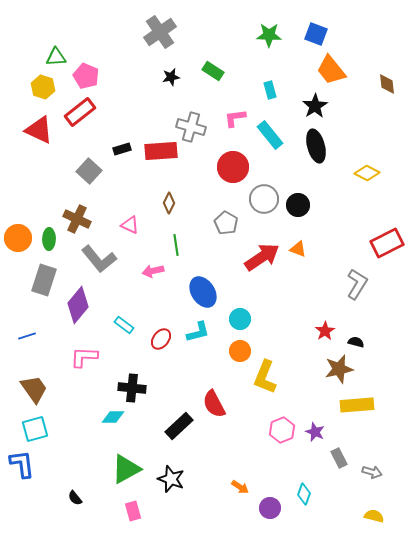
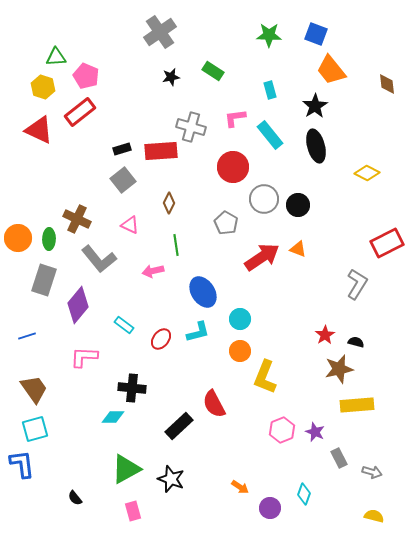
gray square at (89, 171): moved 34 px right, 9 px down; rotated 10 degrees clockwise
red star at (325, 331): moved 4 px down
